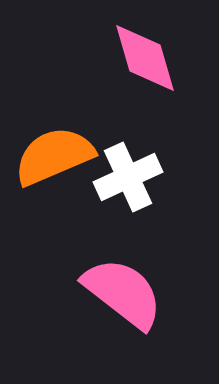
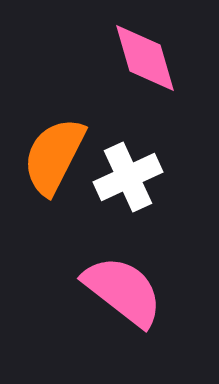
orange semicircle: rotated 40 degrees counterclockwise
pink semicircle: moved 2 px up
